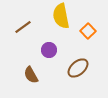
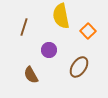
brown line: moved 1 px right; rotated 36 degrees counterclockwise
brown ellipse: moved 1 px right, 1 px up; rotated 15 degrees counterclockwise
